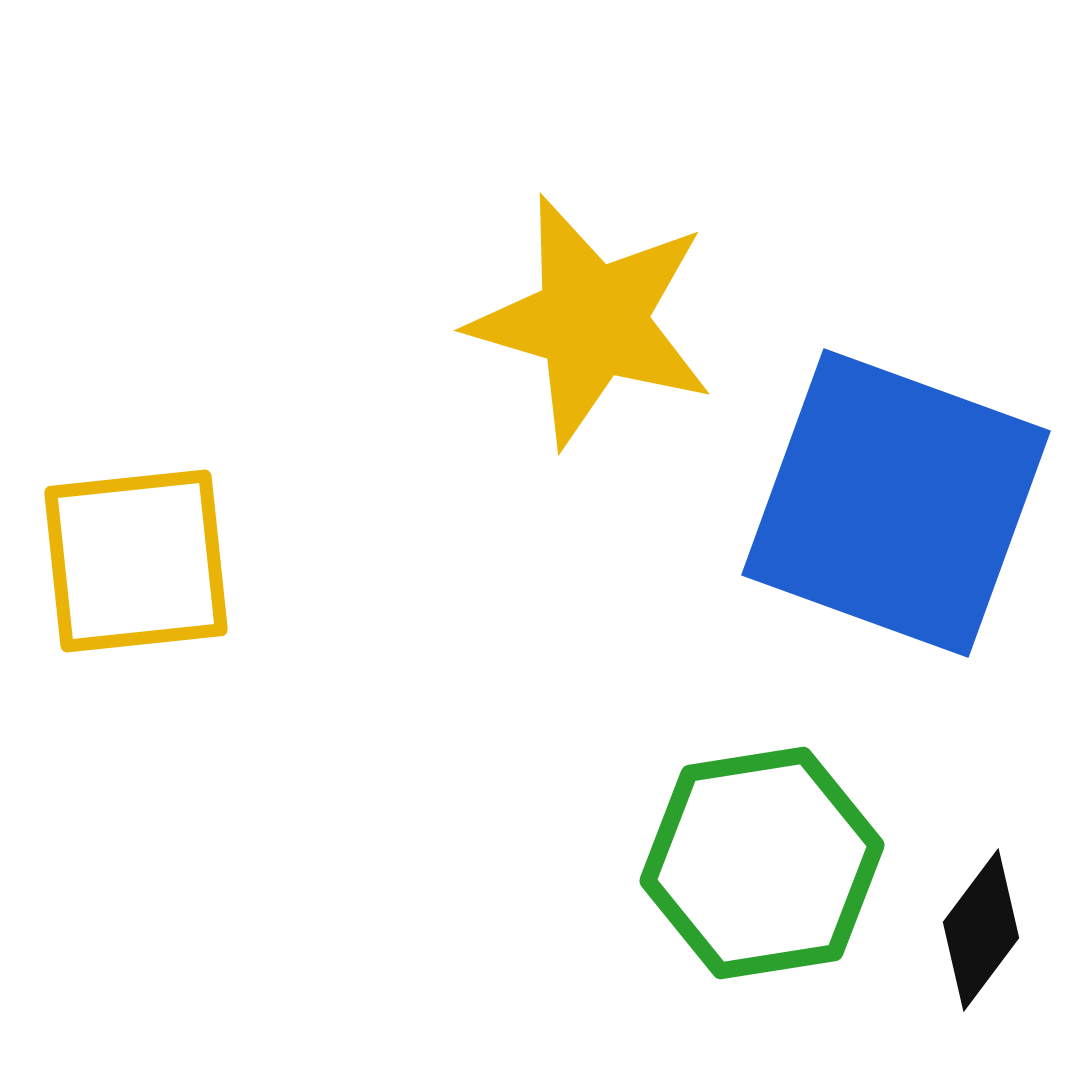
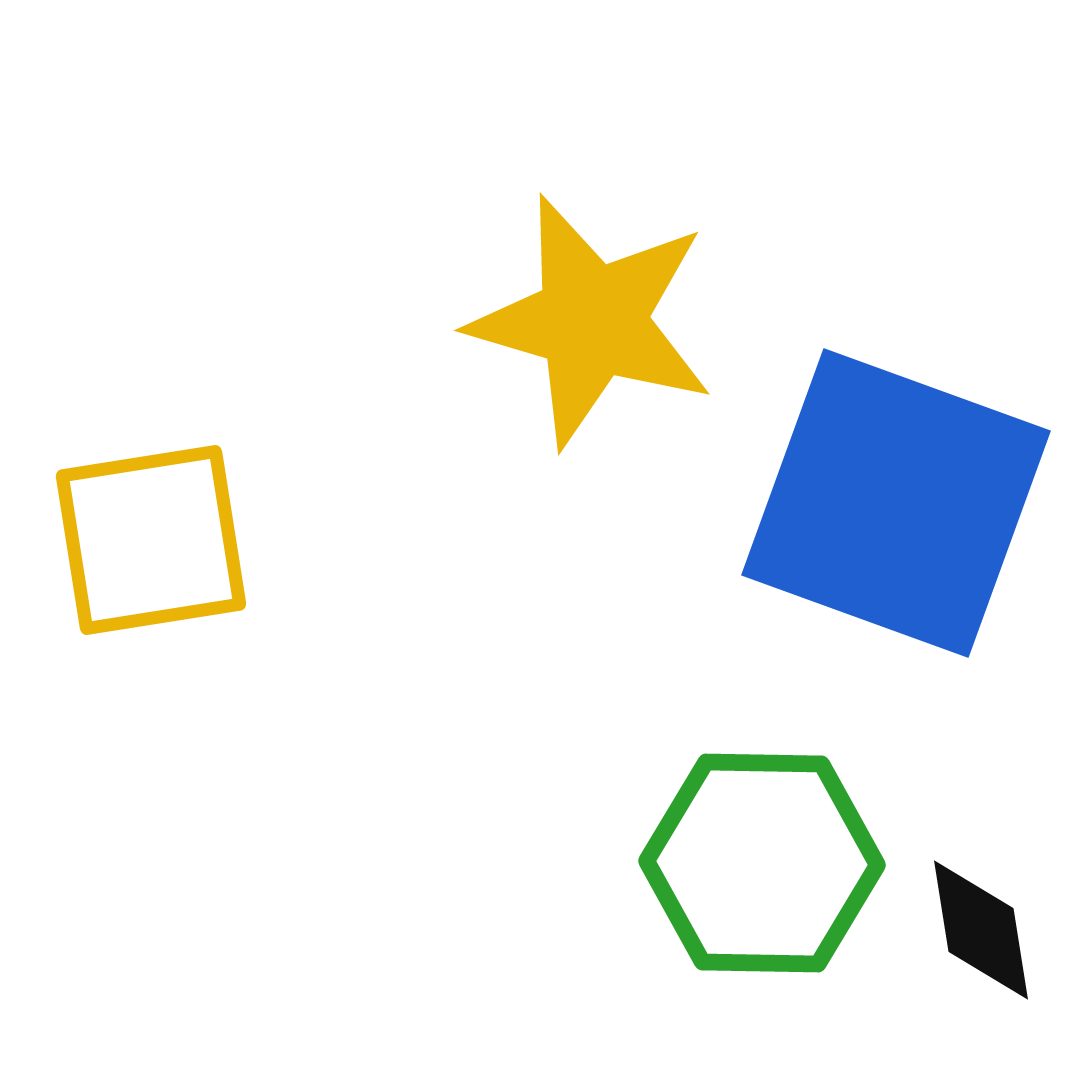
yellow square: moved 15 px right, 21 px up; rotated 3 degrees counterclockwise
green hexagon: rotated 10 degrees clockwise
black diamond: rotated 46 degrees counterclockwise
